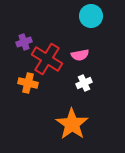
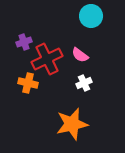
pink semicircle: rotated 48 degrees clockwise
red cross: rotated 32 degrees clockwise
orange star: rotated 24 degrees clockwise
